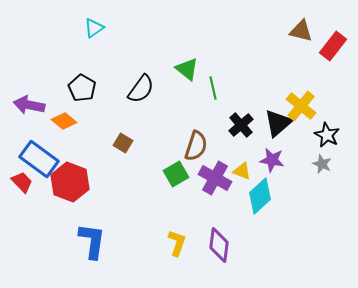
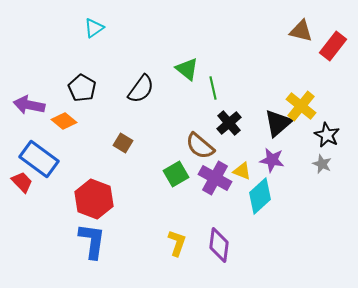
black cross: moved 12 px left, 2 px up
brown semicircle: moved 4 px right; rotated 112 degrees clockwise
red hexagon: moved 24 px right, 17 px down
